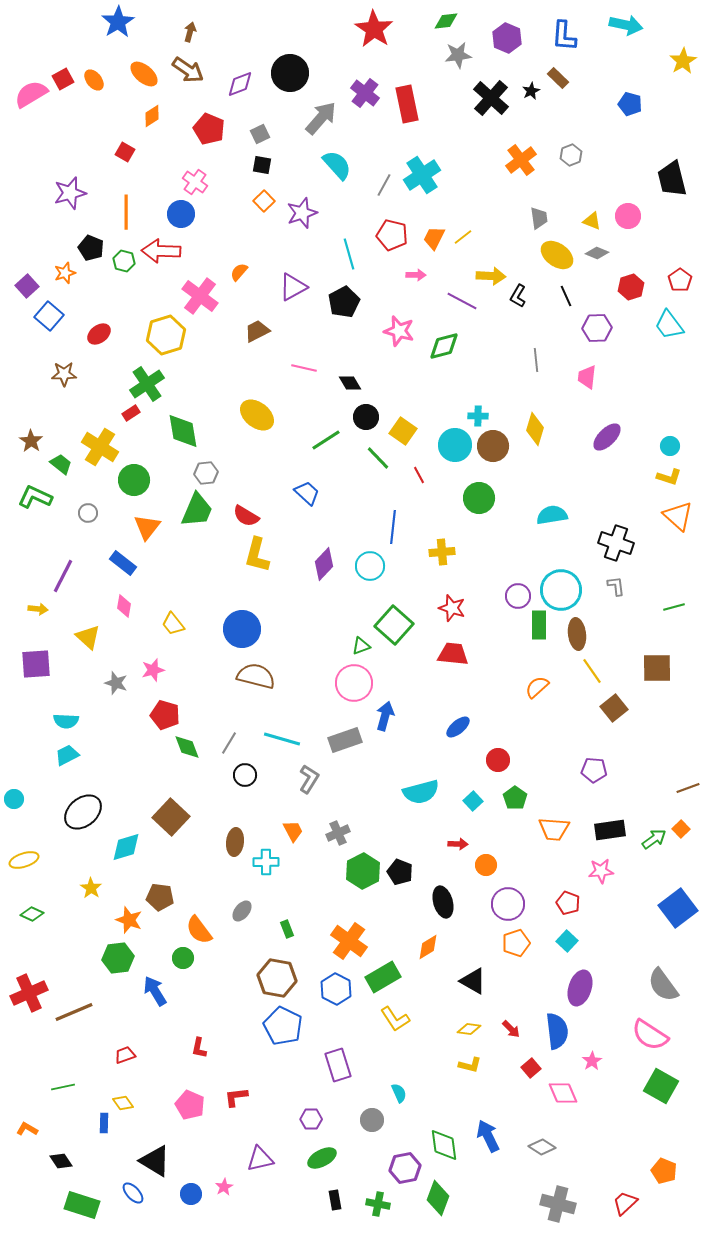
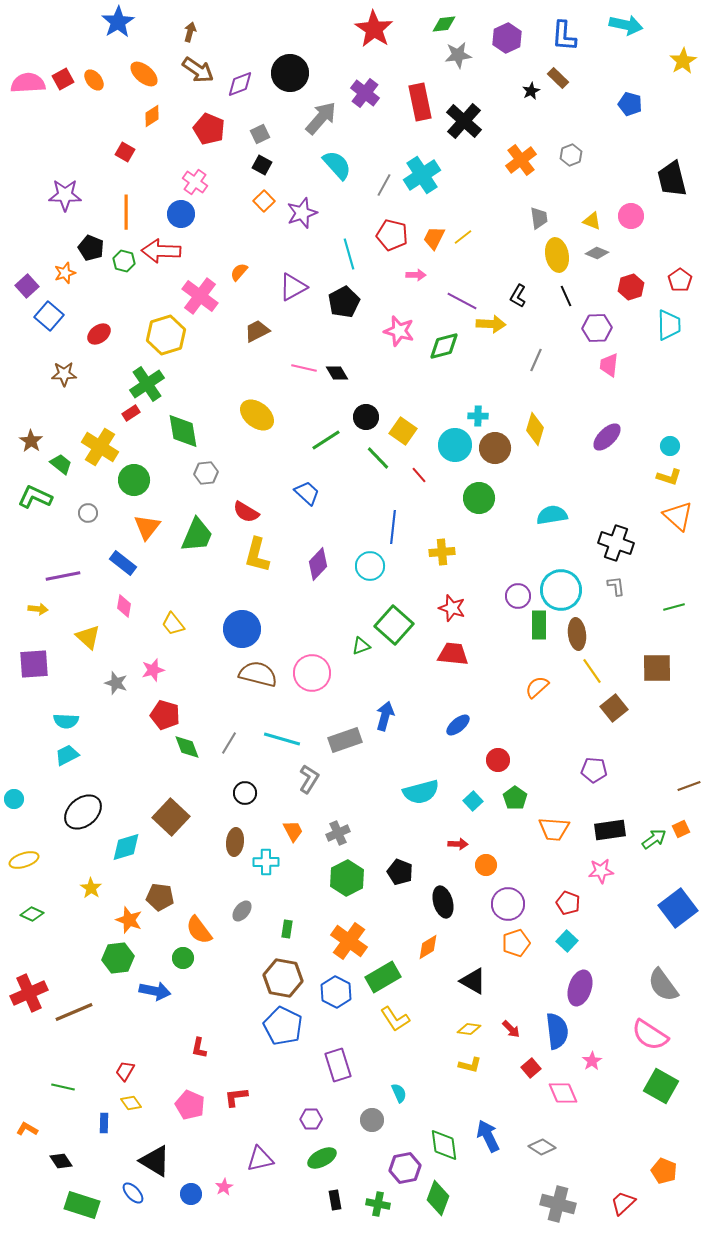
green diamond at (446, 21): moved 2 px left, 3 px down
purple hexagon at (507, 38): rotated 12 degrees clockwise
brown arrow at (188, 70): moved 10 px right
pink semicircle at (31, 94): moved 3 px left, 11 px up; rotated 28 degrees clockwise
black cross at (491, 98): moved 27 px left, 23 px down
red rectangle at (407, 104): moved 13 px right, 2 px up
black square at (262, 165): rotated 18 degrees clockwise
purple star at (70, 193): moved 5 px left, 2 px down; rotated 16 degrees clockwise
pink circle at (628, 216): moved 3 px right
yellow ellipse at (557, 255): rotated 44 degrees clockwise
yellow arrow at (491, 276): moved 48 px down
cyan trapezoid at (669, 325): rotated 144 degrees counterclockwise
gray line at (536, 360): rotated 30 degrees clockwise
pink trapezoid at (587, 377): moved 22 px right, 12 px up
black diamond at (350, 383): moved 13 px left, 10 px up
brown circle at (493, 446): moved 2 px right, 2 px down
red line at (419, 475): rotated 12 degrees counterclockwise
green trapezoid at (197, 510): moved 25 px down
red semicircle at (246, 516): moved 4 px up
purple diamond at (324, 564): moved 6 px left
purple line at (63, 576): rotated 52 degrees clockwise
purple square at (36, 664): moved 2 px left
brown semicircle at (256, 676): moved 2 px right, 2 px up
pink circle at (354, 683): moved 42 px left, 10 px up
blue ellipse at (458, 727): moved 2 px up
black circle at (245, 775): moved 18 px down
brown line at (688, 788): moved 1 px right, 2 px up
orange square at (681, 829): rotated 18 degrees clockwise
green hexagon at (363, 871): moved 16 px left, 7 px down
green rectangle at (287, 929): rotated 30 degrees clockwise
brown hexagon at (277, 978): moved 6 px right
blue hexagon at (336, 989): moved 3 px down
blue arrow at (155, 991): rotated 132 degrees clockwise
red trapezoid at (125, 1055): moved 16 px down; rotated 40 degrees counterclockwise
green line at (63, 1087): rotated 25 degrees clockwise
yellow diamond at (123, 1103): moved 8 px right
red trapezoid at (625, 1203): moved 2 px left
